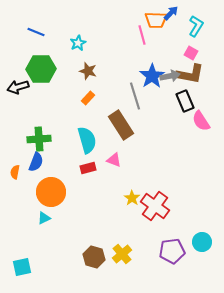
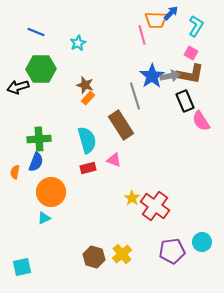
brown star: moved 3 px left, 14 px down
